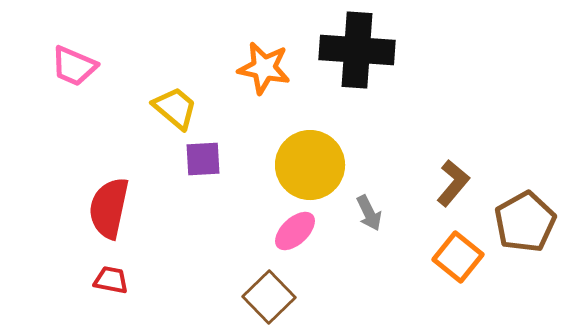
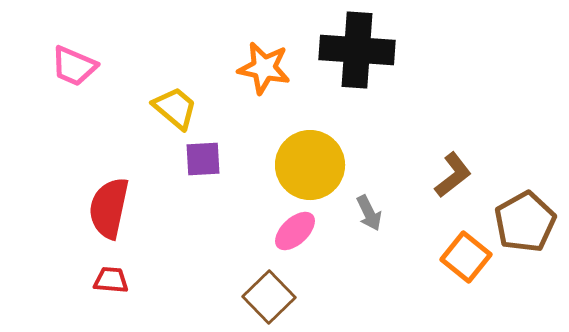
brown L-shape: moved 8 px up; rotated 12 degrees clockwise
orange square: moved 8 px right
red trapezoid: rotated 6 degrees counterclockwise
